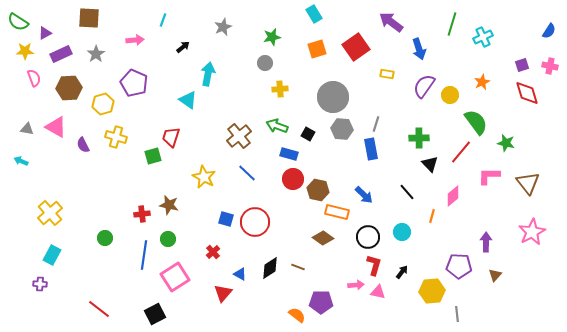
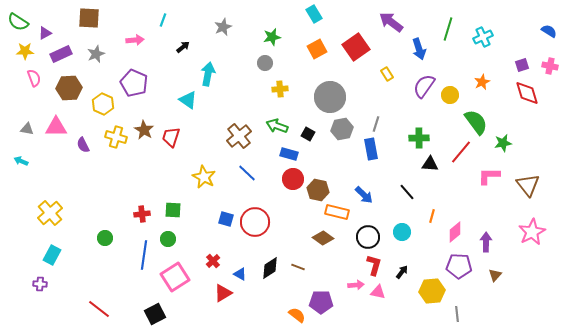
green line at (452, 24): moved 4 px left, 5 px down
blue semicircle at (549, 31): rotated 91 degrees counterclockwise
orange square at (317, 49): rotated 12 degrees counterclockwise
gray star at (96, 54): rotated 12 degrees clockwise
yellow rectangle at (387, 74): rotated 48 degrees clockwise
gray circle at (333, 97): moved 3 px left
yellow hexagon at (103, 104): rotated 20 degrees counterclockwise
pink triangle at (56, 127): rotated 30 degrees counterclockwise
gray hexagon at (342, 129): rotated 15 degrees counterclockwise
green star at (506, 143): moved 3 px left; rotated 24 degrees counterclockwise
green square at (153, 156): moved 20 px right, 54 px down; rotated 18 degrees clockwise
black triangle at (430, 164): rotated 42 degrees counterclockwise
brown triangle at (528, 183): moved 2 px down
pink diamond at (453, 196): moved 2 px right, 36 px down
brown star at (169, 205): moved 25 px left, 75 px up; rotated 18 degrees clockwise
red cross at (213, 252): moved 9 px down
red triangle at (223, 293): rotated 18 degrees clockwise
